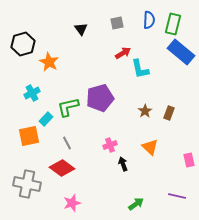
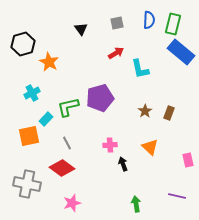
red arrow: moved 7 px left
pink cross: rotated 16 degrees clockwise
pink rectangle: moved 1 px left
green arrow: rotated 63 degrees counterclockwise
